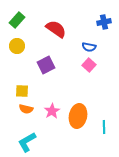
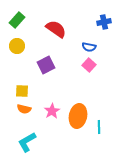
orange semicircle: moved 2 px left
cyan line: moved 5 px left
